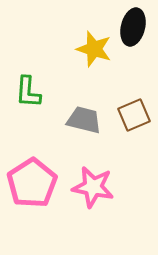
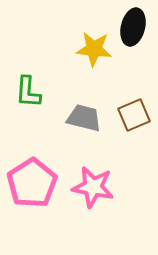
yellow star: rotated 12 degrees counterclockwise
gray trapezoid: moved 2 px up
